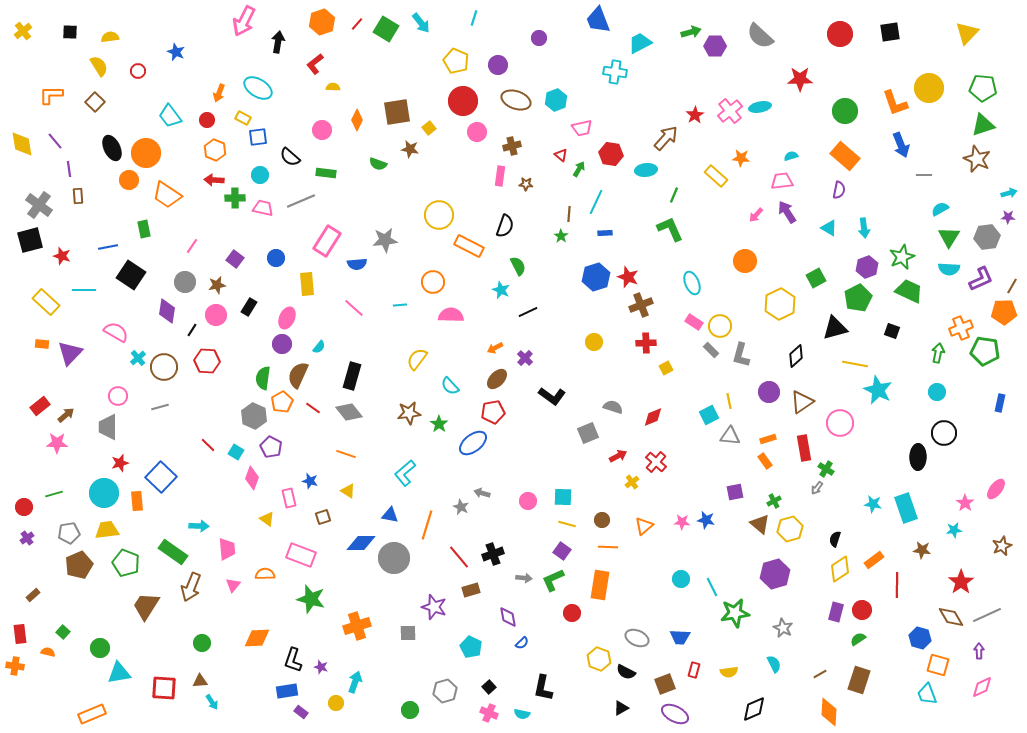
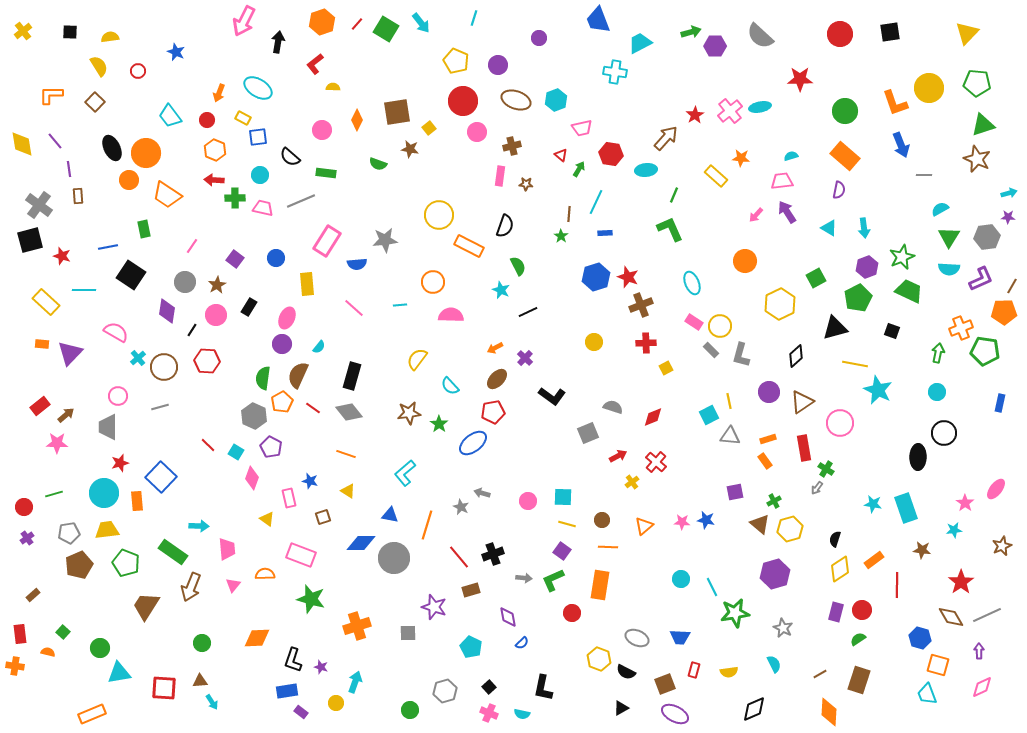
green pentagon at (983, 88): moved 6 px left, 5 px up
brown star at (217, 285): rotated 18 degrees counterclockwise
